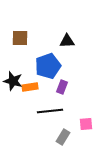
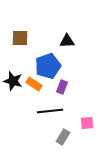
orange rectangle: moved 4 px right, 3 px up; rotated 42 degrees clockwise
pink square: moved 1 px right, 1 px up
